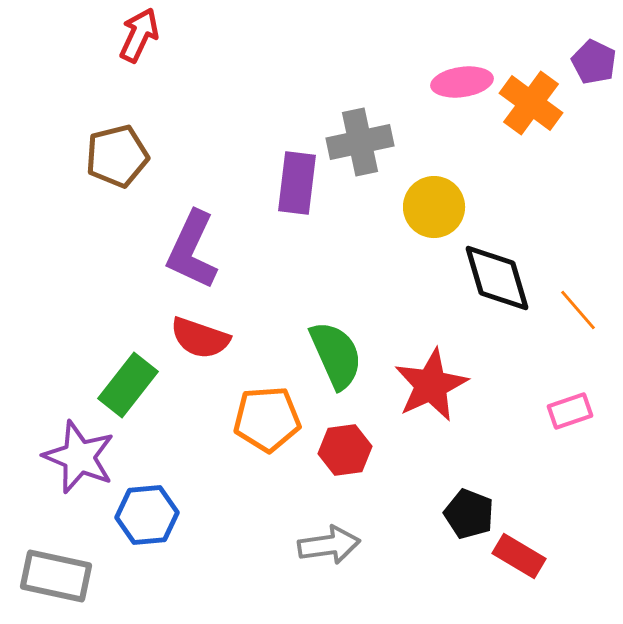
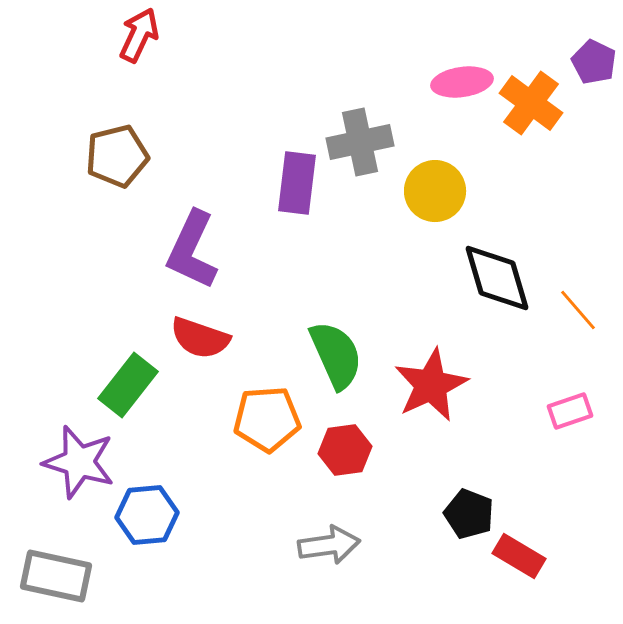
yellow circle: moved 1 px right, 16 px up
purple star: moved 5 px down; rotated 6 degrees counterclockwise
